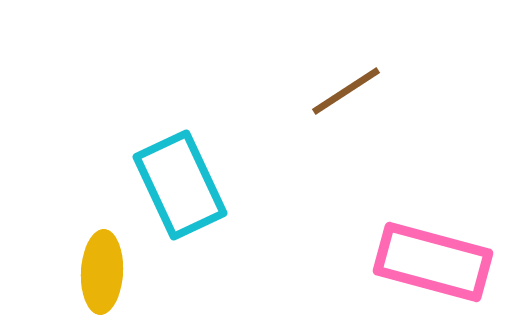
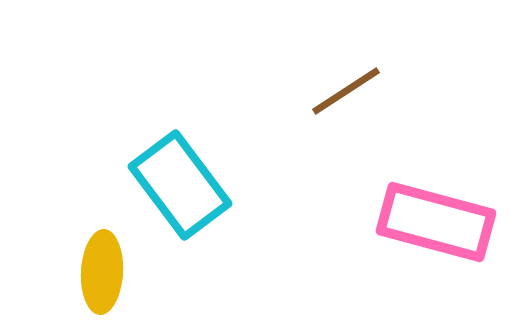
cyan rectangle: rotated 12 degrees counterclockwise
pink rectangle: moved 3 px right, 40 px up
